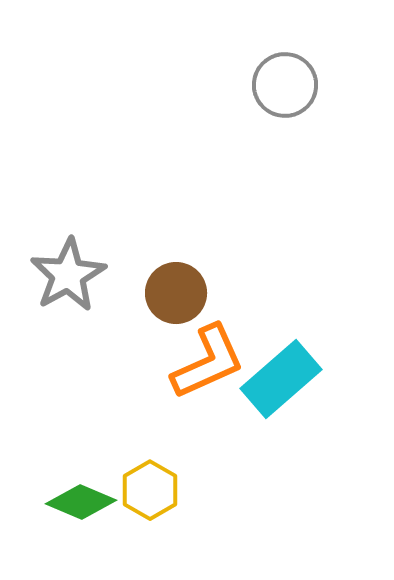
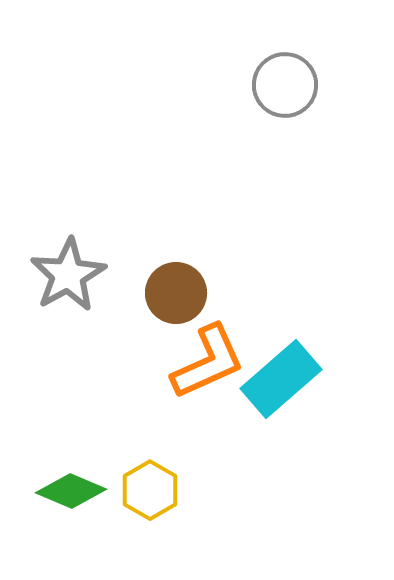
green diamond: moved 10 px left, 11 px up
